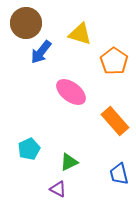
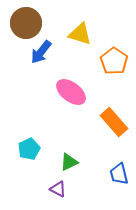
orange rectangle: moved 1 px left, 1 px down
